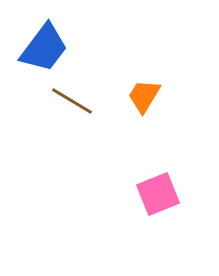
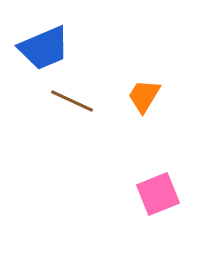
blue trapezoid: rotated 30 degrees clockwise
brown line: rotated 6 degrees counterclockwise
